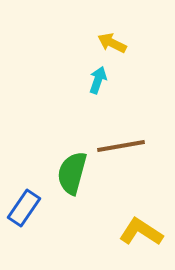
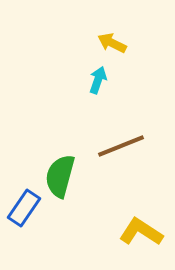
brown line: rotated 12 degrees counterclockwise
green semicircle: moved 12 px left, 3 px down
